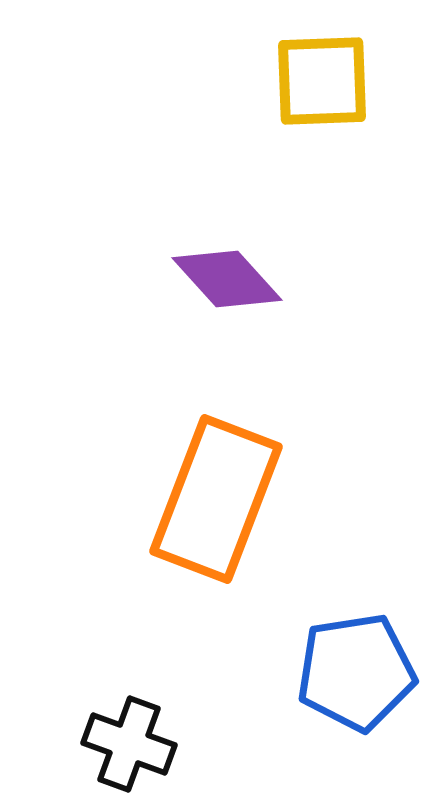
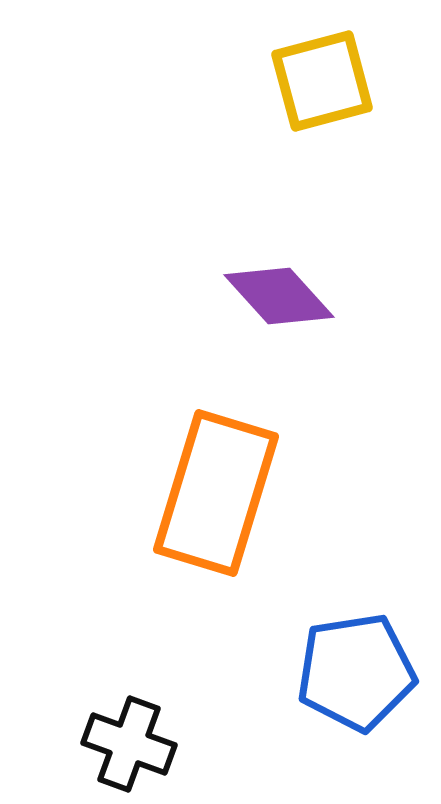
yellow square: rotated 13 degrees counterclockwise
purple diamond: moved 52 px right, 17 px down
orange rectangle: moved 6 px up; rotated 4 degrees counterclockwise
